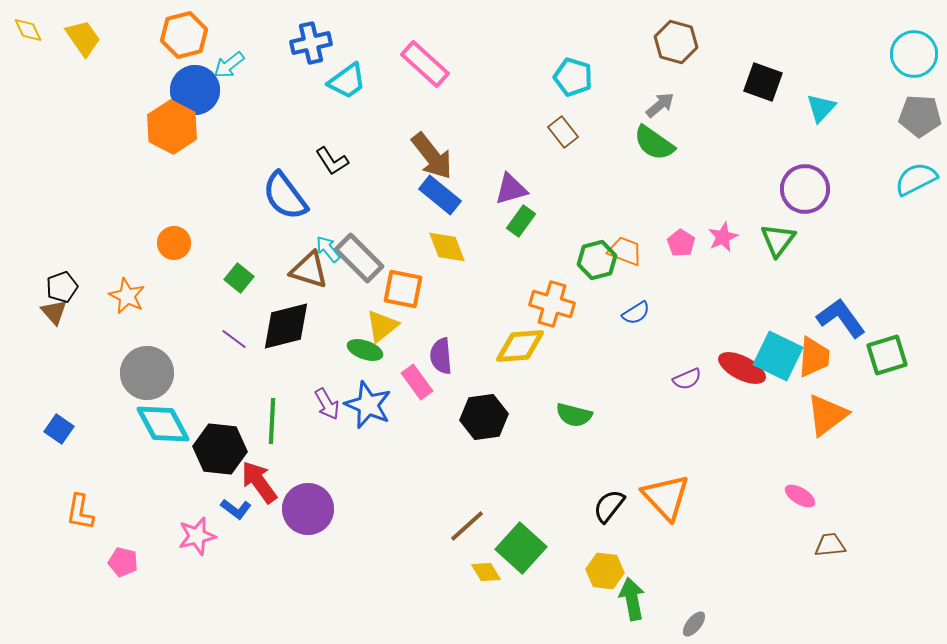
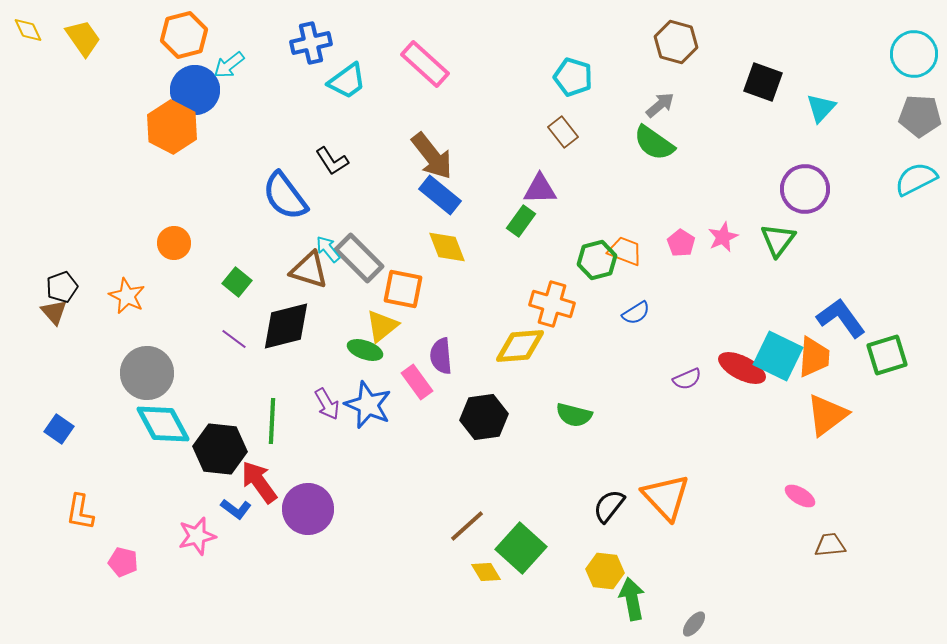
purple triangle at (511, 189): moved 29 px right; rotated 15 degrees clockwise
green square at (239, 278): moved 2 px left, 4 px down
